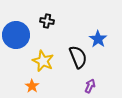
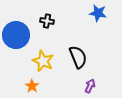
blue star: moved 26 px up; rotated 24 degrees counterclockwise
